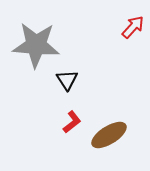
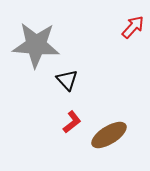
black triangle: rotated 10 degrees counterclockwise
